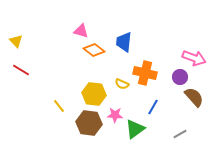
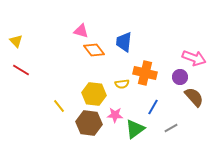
orange diamond: rotated 15 degrees clockwise
yellow semicircle: rotated 32 degrees counterclockwise
gray line: moved 9 px left, 6 px up
